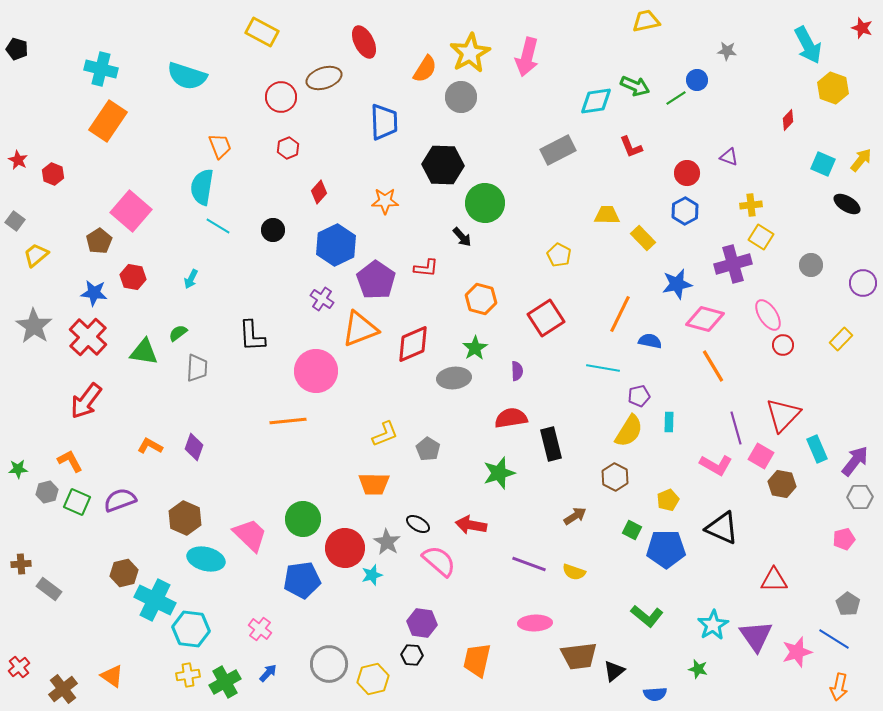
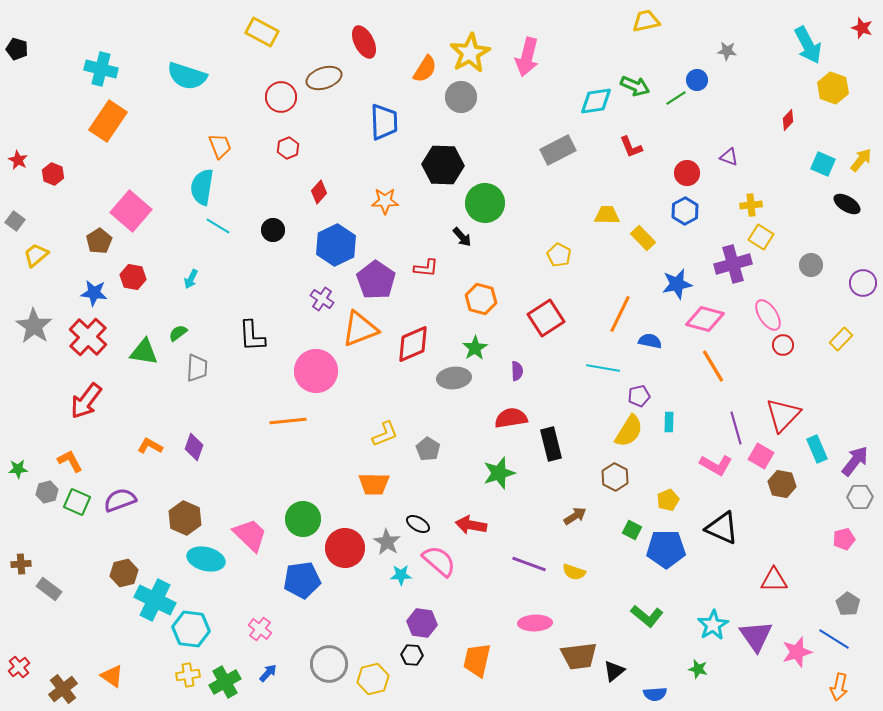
cyan star at (372, 575): moved 29 px right; rotated 15 degrees clockwise
